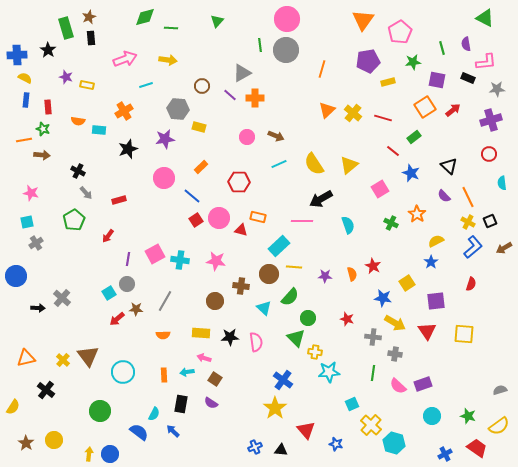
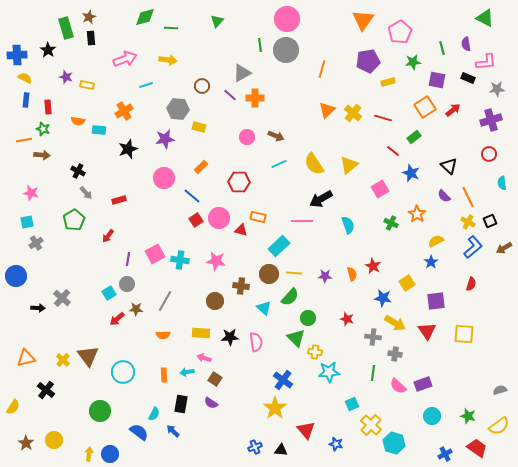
yellow line at (294, 267): moved 6 px down
